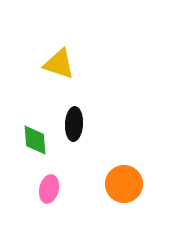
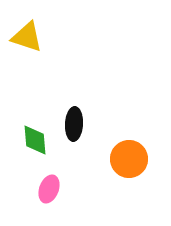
yellow triangle: moved 32 px left, 27 px up
orange circle: moved 5 px right, 25 px up
pink ellipse: rotated 8 degrees clockwise
